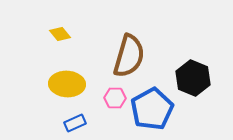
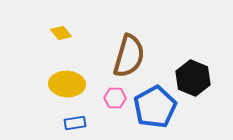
yellow diamond: moved 1 px right, 1 px up
blue pentagon: moved 3 px right, 2 px up
blue rectangle: rotated 15 degrees clockwise
